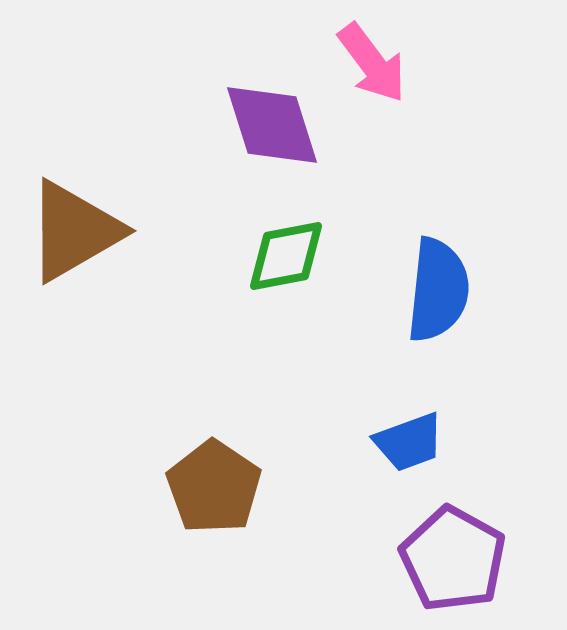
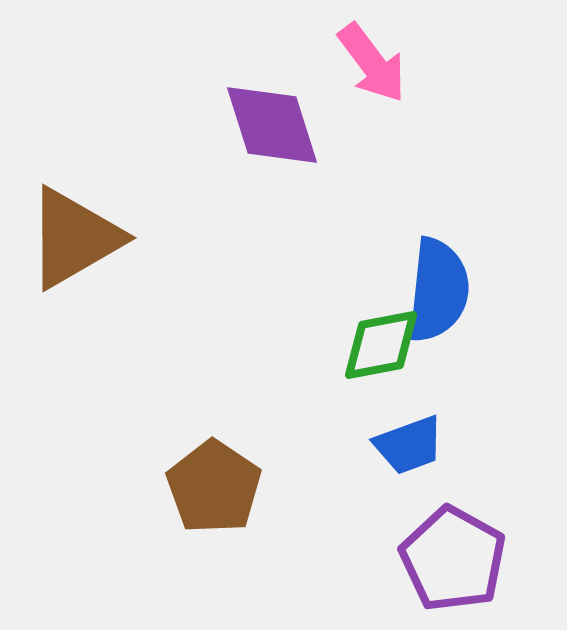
brown triangle: moved 7 px down
green diamond: moved 95 px right, 89 px down
blue trapezoid: moved 3 px down
